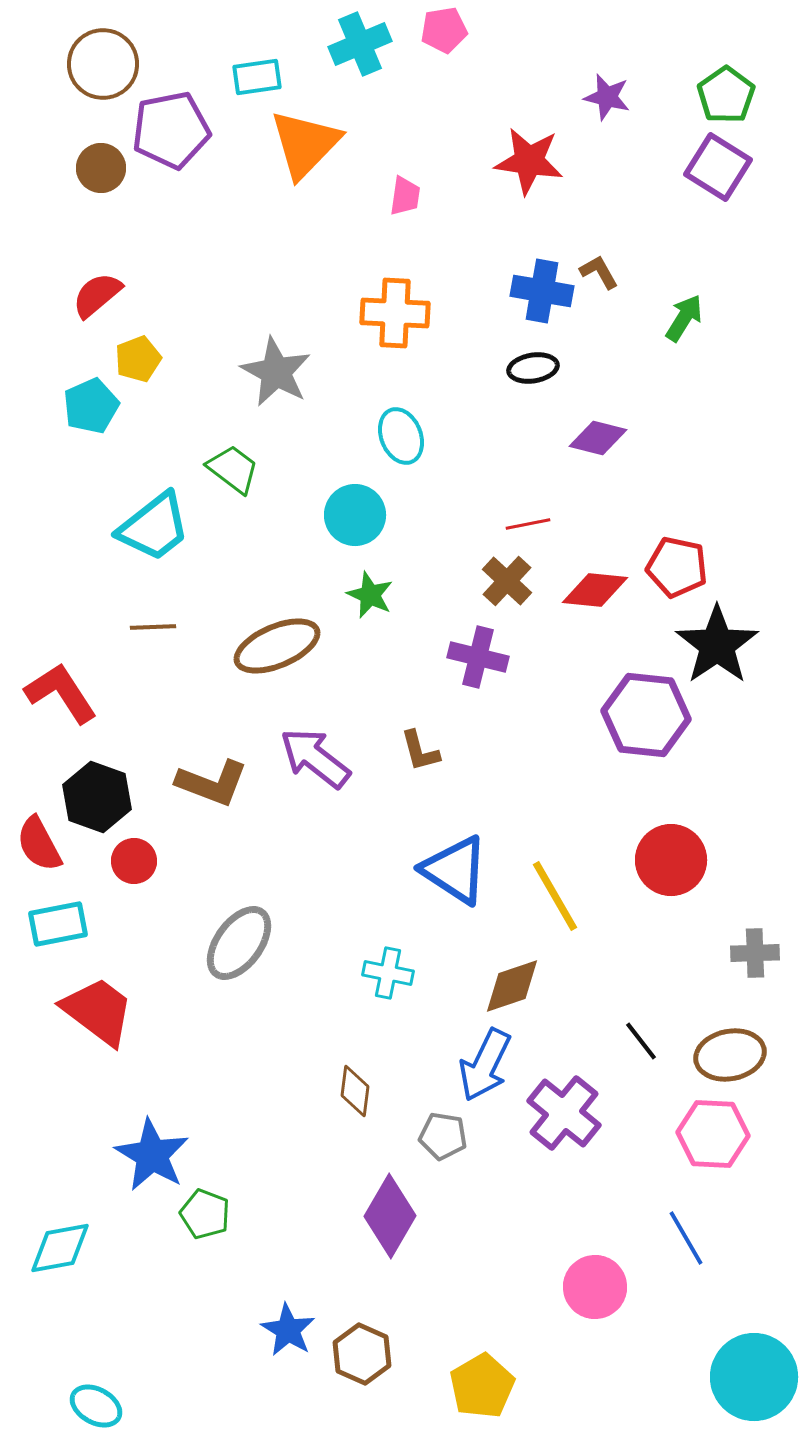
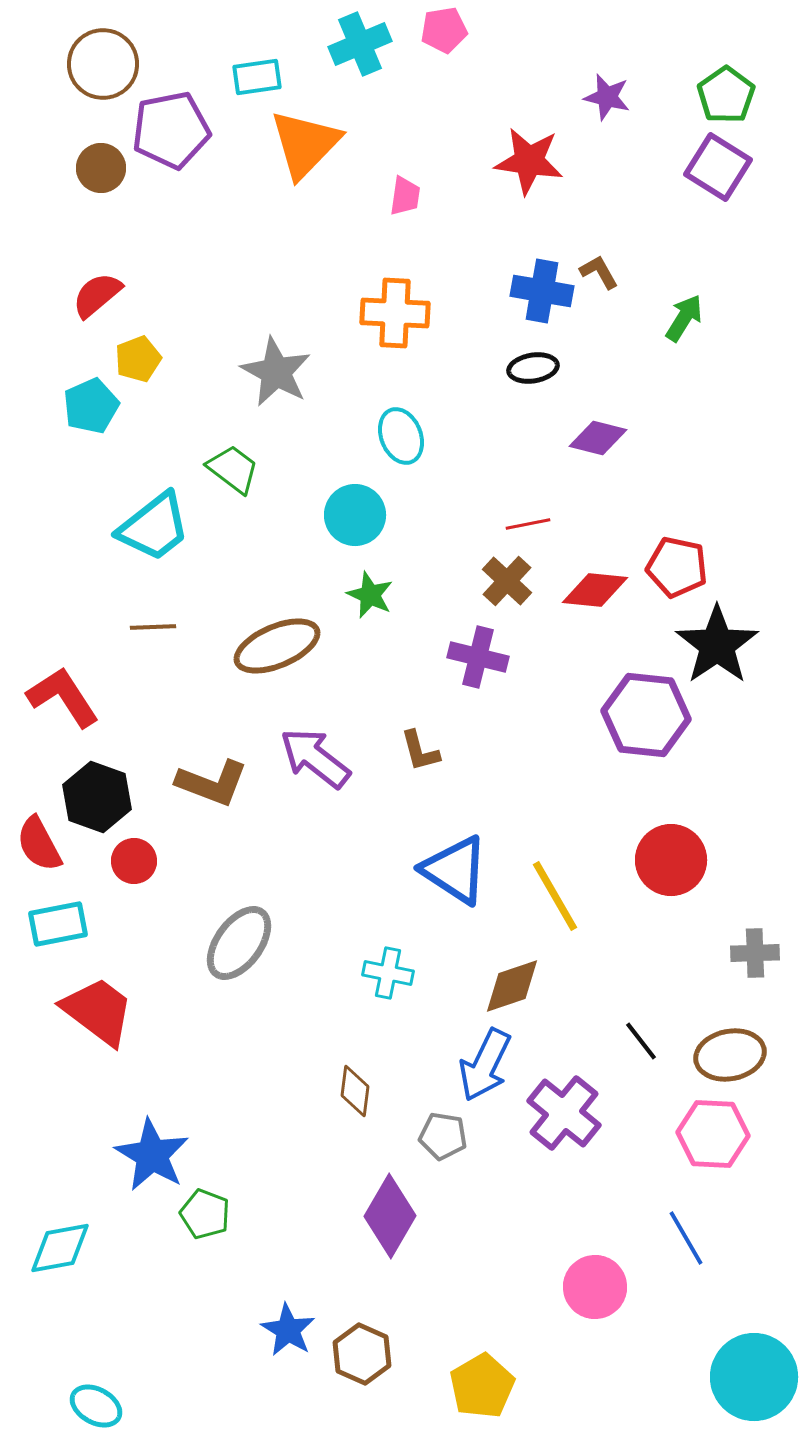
red L-shape at (61, 693): moved 2 px right, 4 px down
